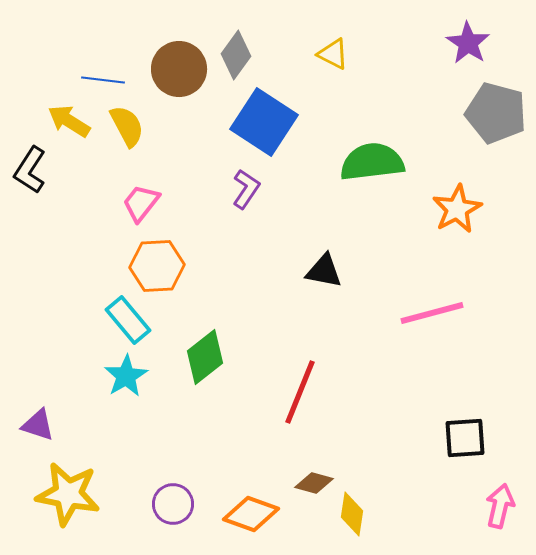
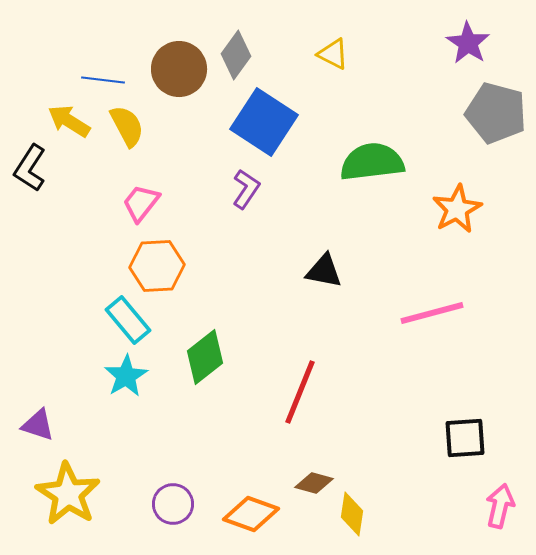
black L-shape: moved 2 px up
yellow star: rotated 22 degrees clockwise
